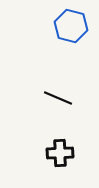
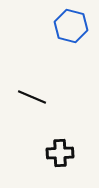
black line: moved 26 px left, 1 px up
